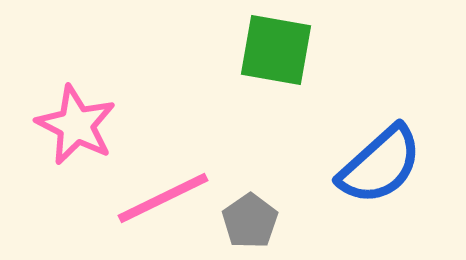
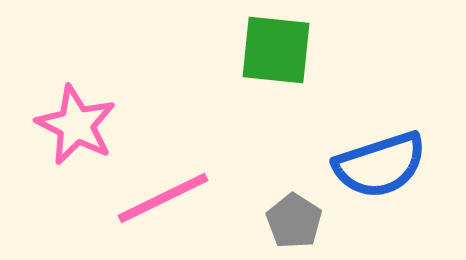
green square: rotated 4 degrees counterclockwise
blue semicircle: rotated 24 degrees clockwise
gray pentagon: moved 44 px right; rotated 4 degrees counterclockwise
